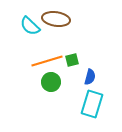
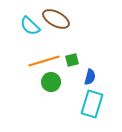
brown ellipse: rotated 20 degrees clockwise
orange line: moved 3 px left
